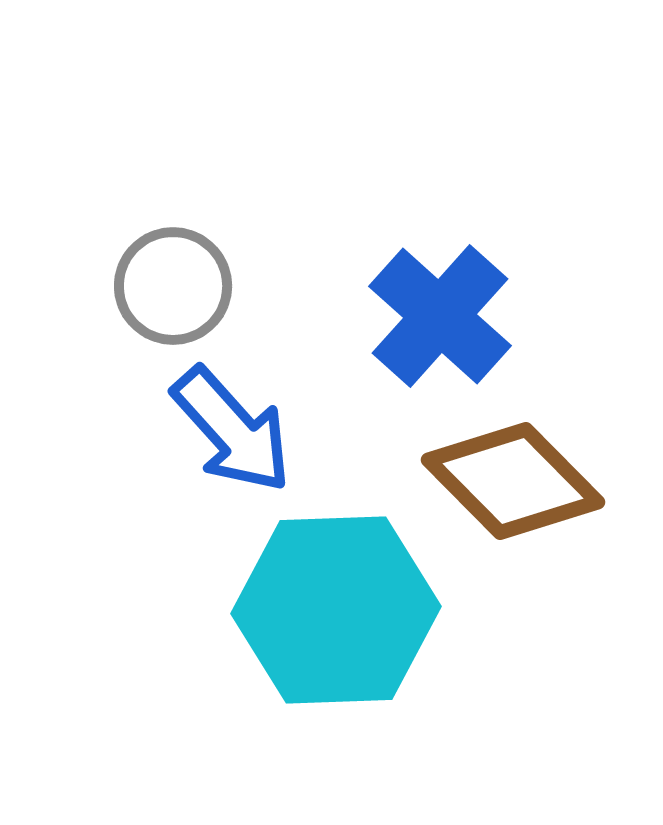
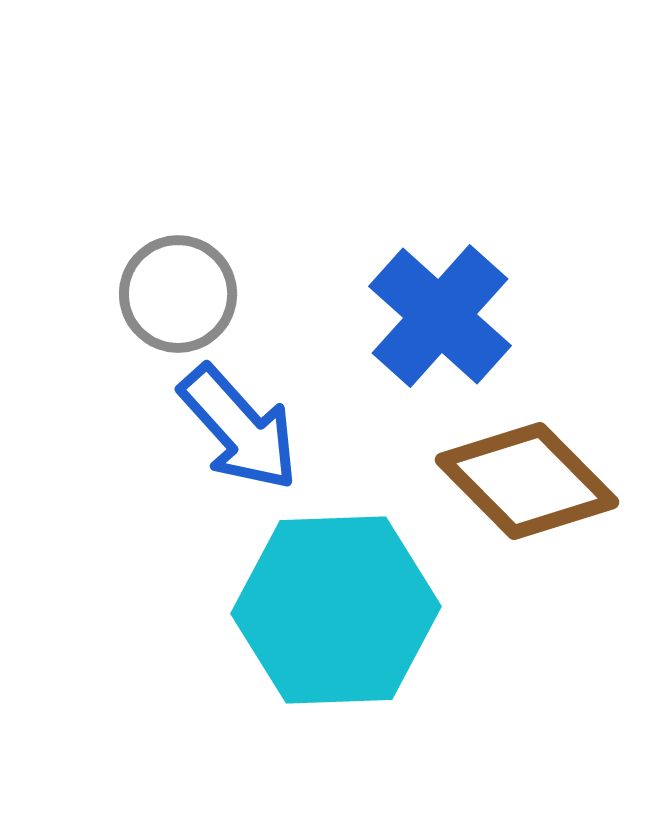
gray circle: moved 5 px right, 8 px down
blue arrow: moved 7 px right, 2 px up
brown diamond: moved 14 px right
